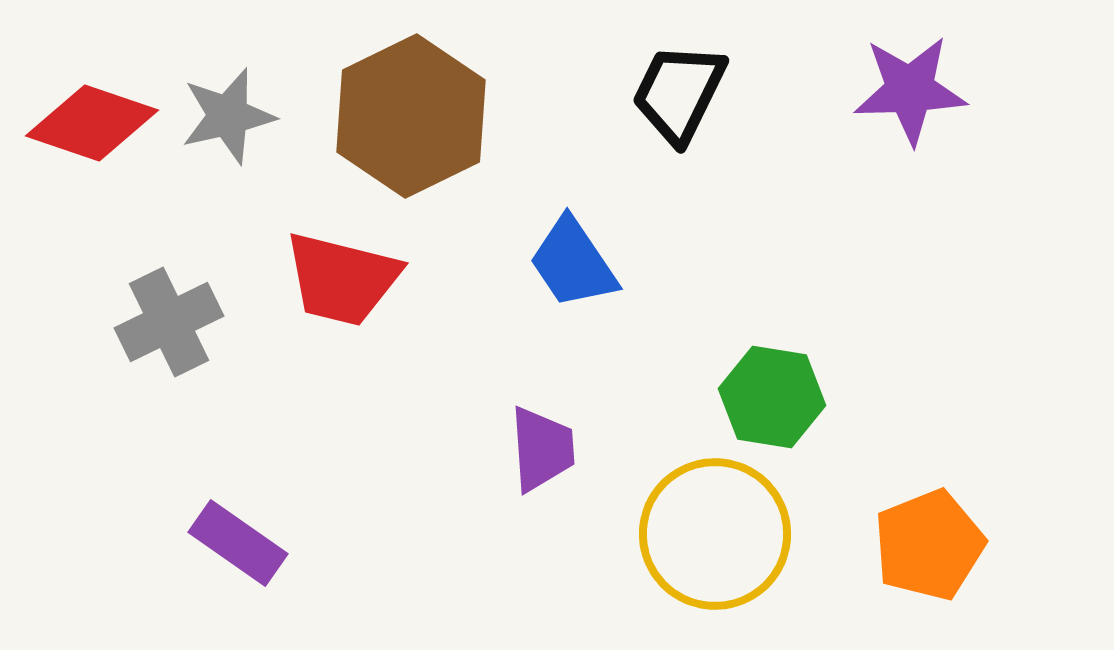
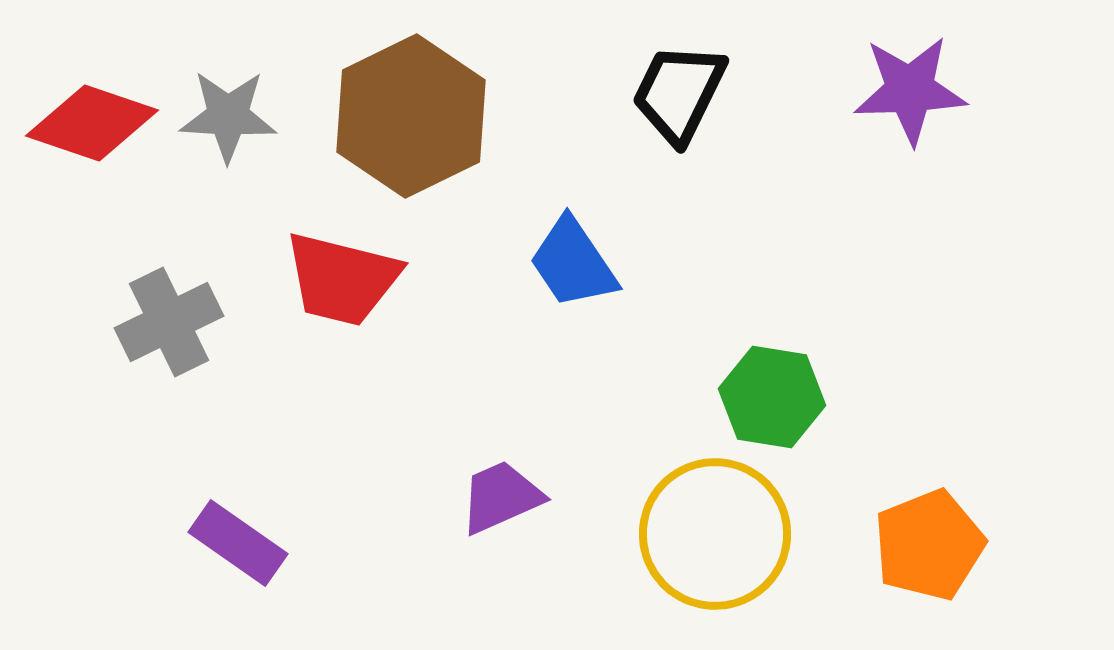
gray star: rotated 16 degrees clockwise
purple trapezoid: moved 41 px left, 48 px down; rotated 110 degrees counterclockwise
